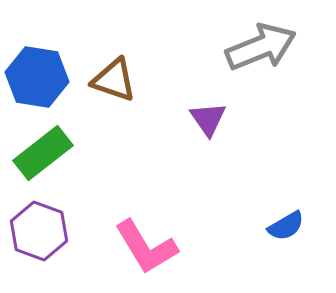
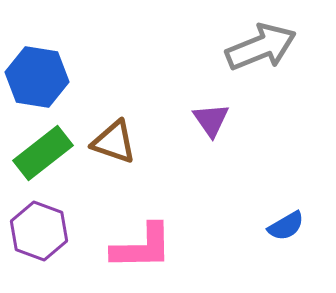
brown triangle: moved 62 px down
purple triangle: moved 3 px right, 1 px down
pink L-shape: moved 4 px left; rotated 60 degrees counterclockwise
